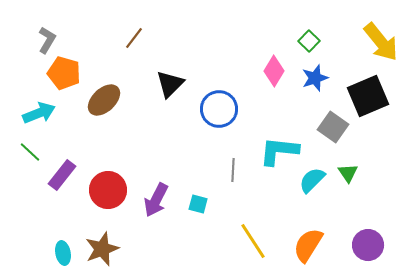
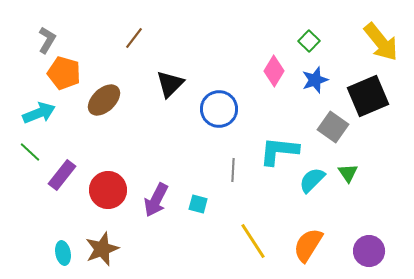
blue star: moved 2 px down
purple circle: moved 1 px right, 6 px down
